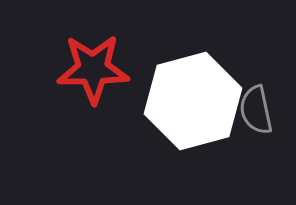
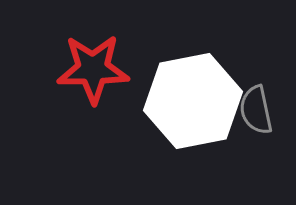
white hexagon: rotated 4 degrees clockwise
